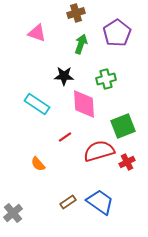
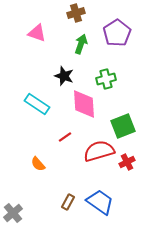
black star: rotated 18 degrees clockwise
brown rectangle: rotated 28 degrees counterclockwise
